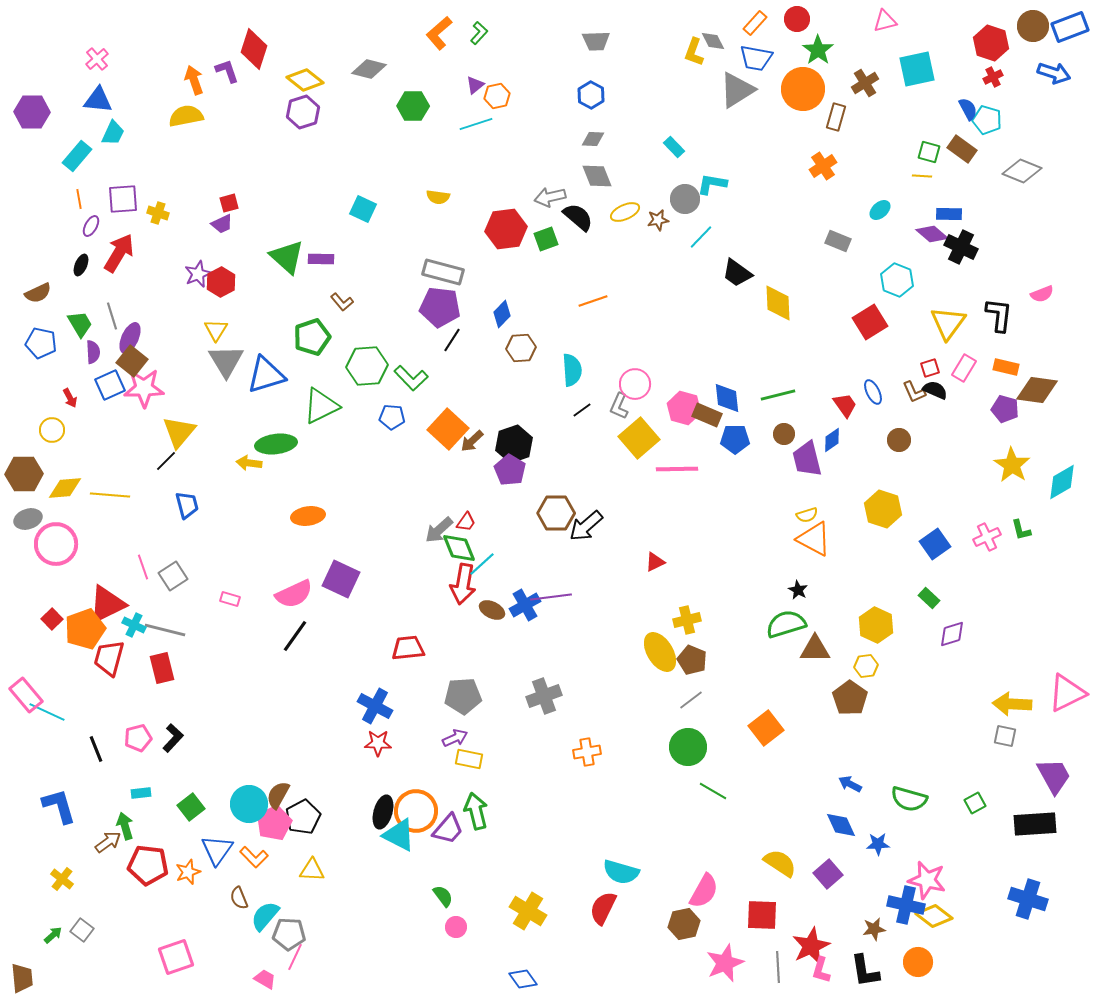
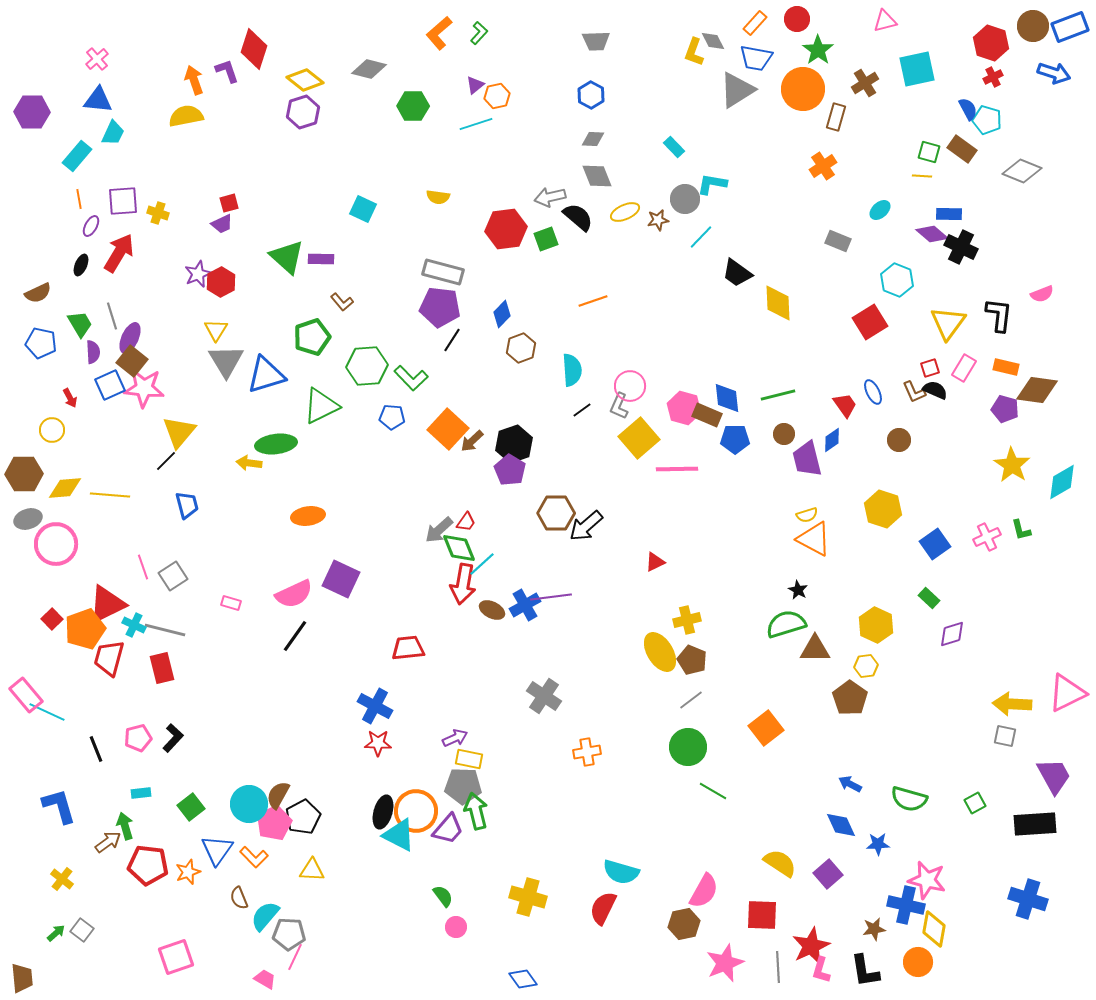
purple square at (123, 199): moved 2 px down
brown hexagon at (521, 348): rotated 16 degrees counterclockwise
pink circle at (635, 384): moved 5 px left, 2 px down
pink star at (144, 388): rotated 6 degrees clockwise
pink rectangle at (230, 599): moved 1 px right, 4 px down
gray pentagon at (463, 696): moved 90 px down; rotated 6 degrees clockwise
gray cross at (544, 696): rotated 36 degrees counterclockwise
yellow cross at (528, 911): moved 14 px up; rotated 15 degrees counterclockwise
yellow diamond at (934, 916): moved 13 px down; rotated 63 degrees clockwise
green arrow at (53, 935): moved 3 px right, 2 px up
